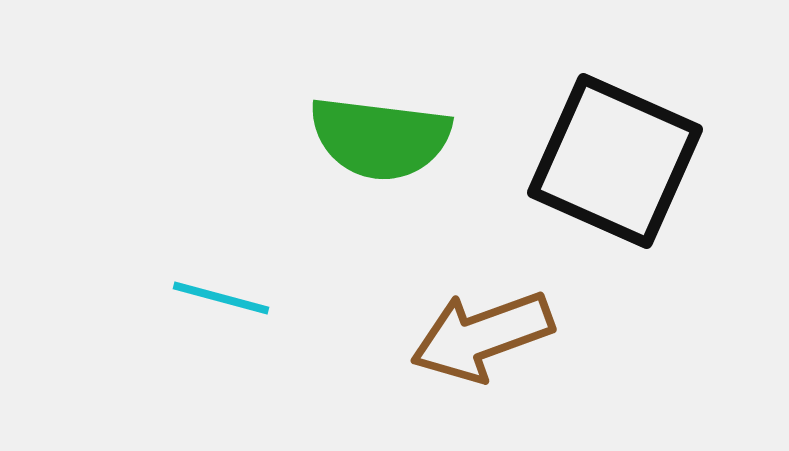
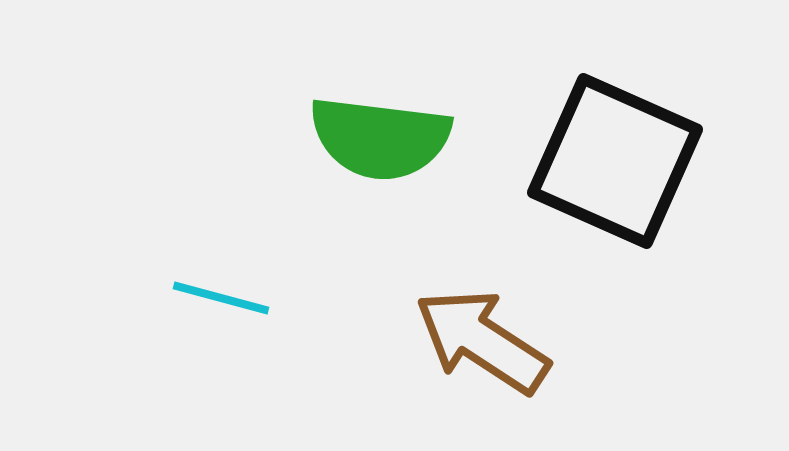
brown arrow: moved 5 px down; rotated 53 degrees clockwise
